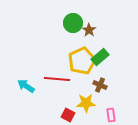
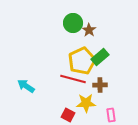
red line: moved 16 px right; rotated 10 degrees clockwise
brown cross: rotated 24 degrees counterclockwise
